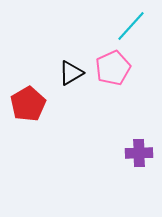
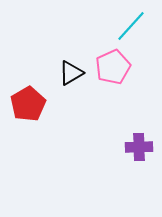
pink pentagon: moved 1 px up
purple cross: moved 6 px up
